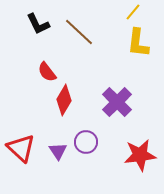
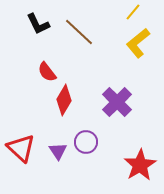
yellow L-shape: rotated 44 degrees clockwise
red star: moved 10 px down; rotated 24 degrees counterclockwise
